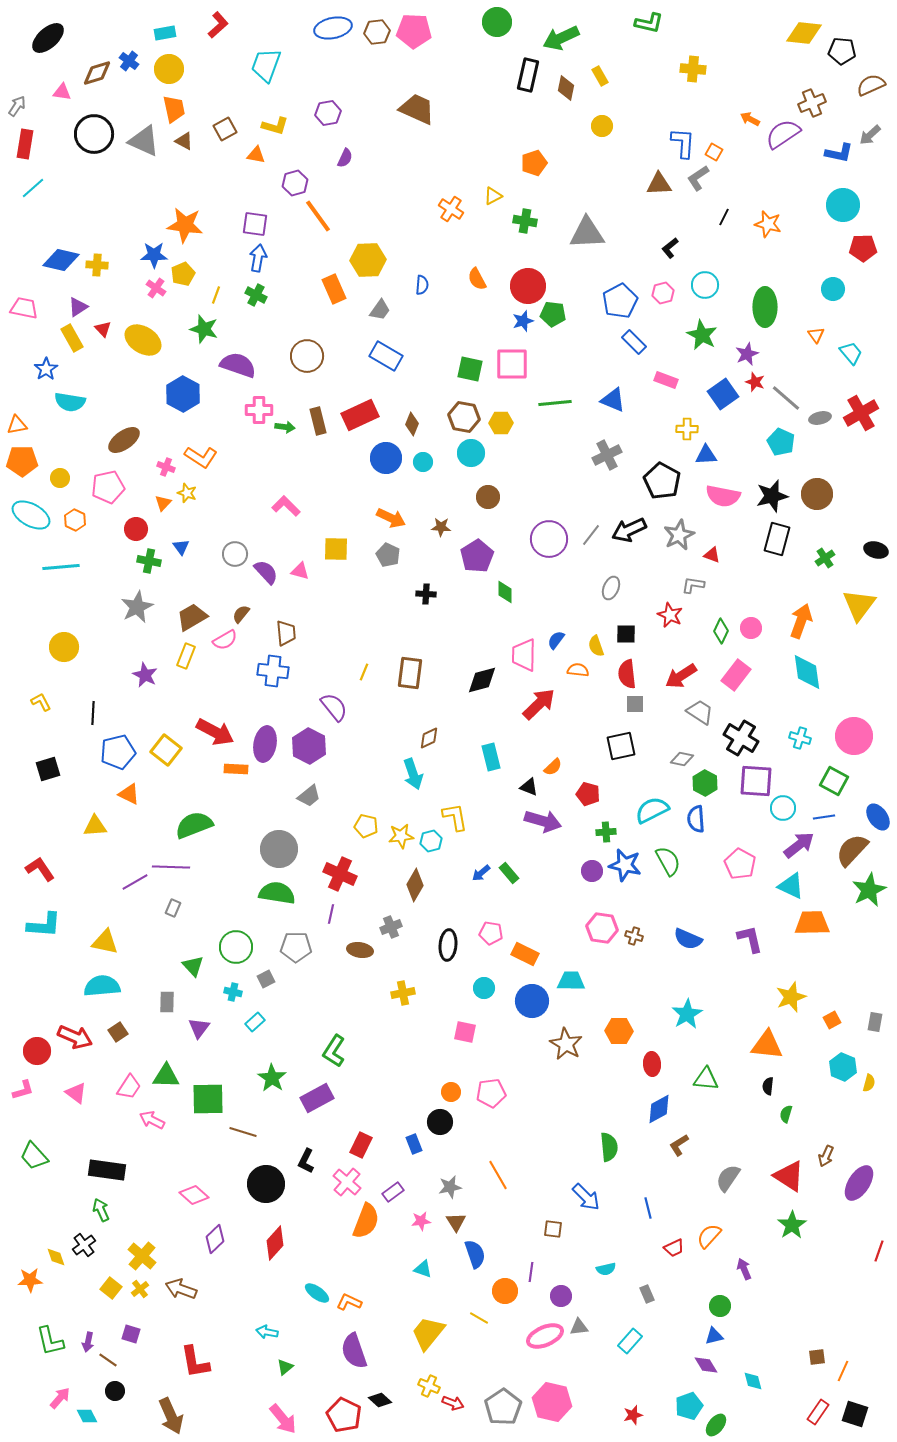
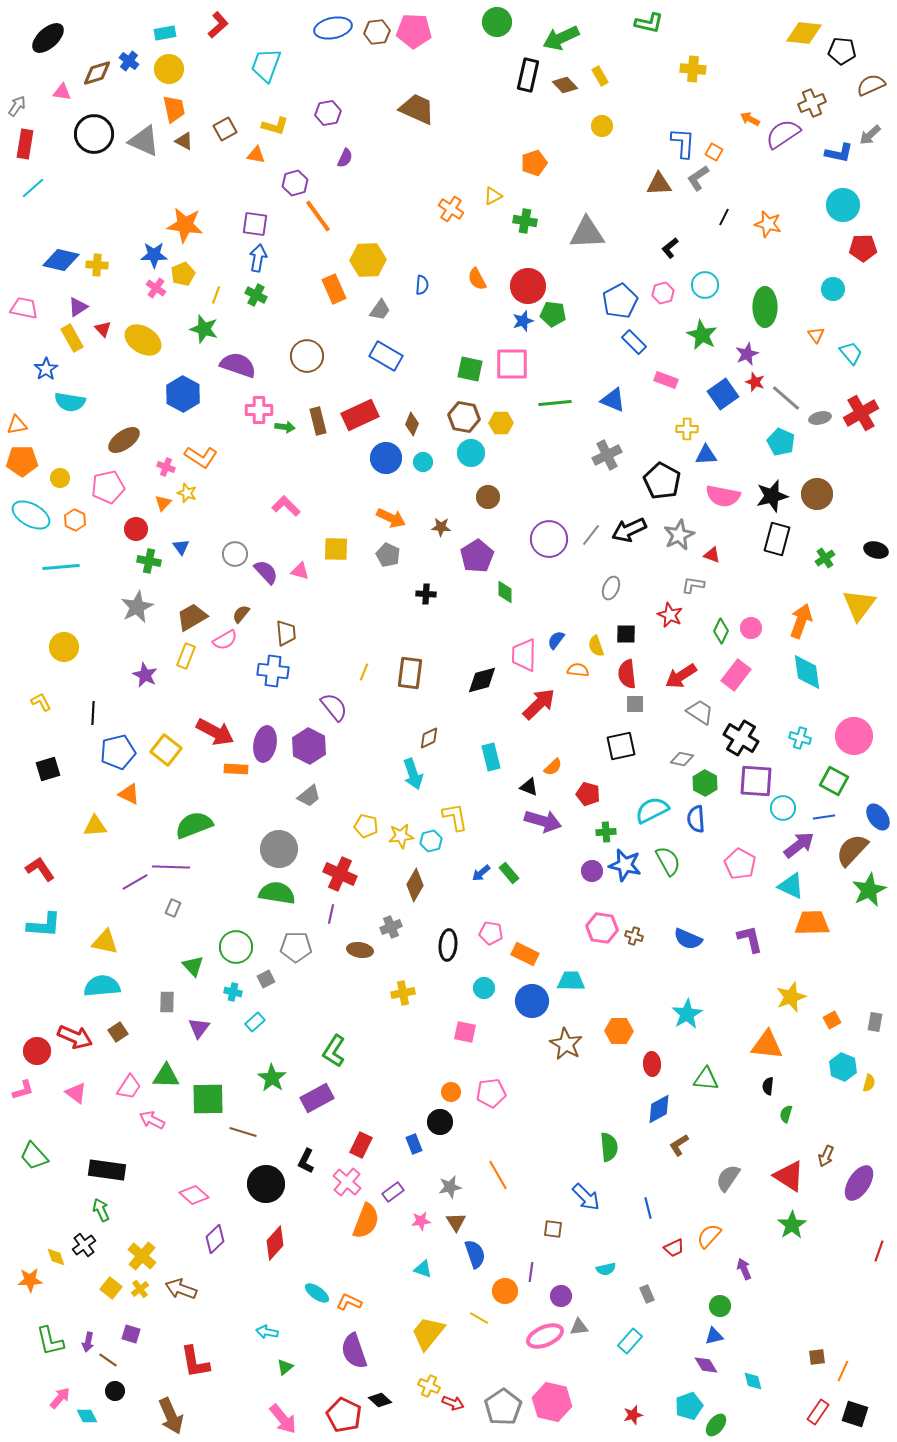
brown diamond at (566, 88): moved 1 px left, 3 px up; rotated 55 degrees counterclockwise
